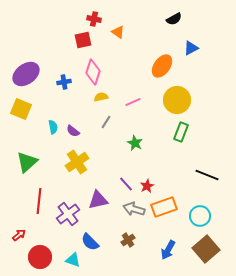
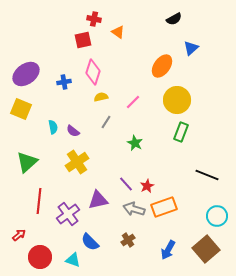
blue triangle: rotated 14 degrees counterclockwise
pink line: rotated 21 degrees counterclockwise
cyan circle: moved 17 px right
